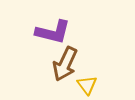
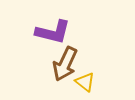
yellow triangle: moved 2 px left, 3 px up; rotated 15 degrees counterclockwise
